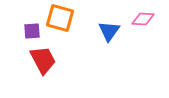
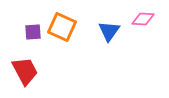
orange square: moved 2 px right, 9 px down; rotated 8 degrees clockwise
purple square: moved 1 px right, 1 px down
red trapezoid: moved 18 px left, 11 px down
